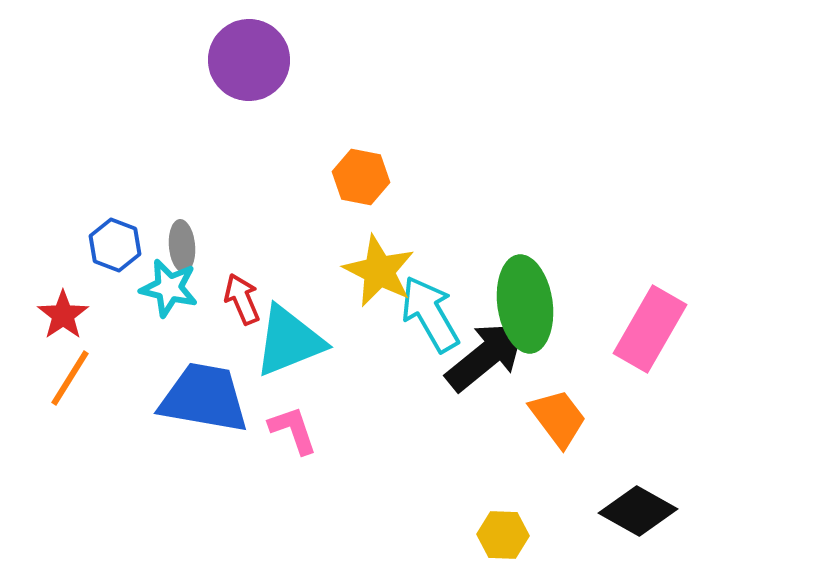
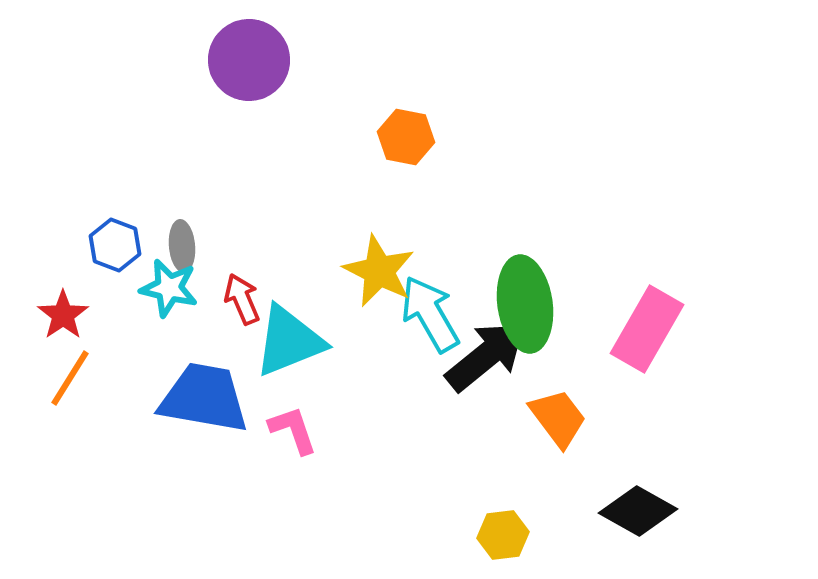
orange hexagon: moved 45 px right, 40 px up
pink rectangle: moved 3 px left
yellow hexagon: rotated 9 degrees counterclockwise
